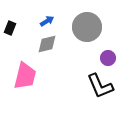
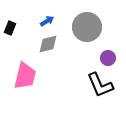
gray diamond: moved 1 px right
black L-shape: moved 1 px up
